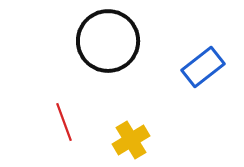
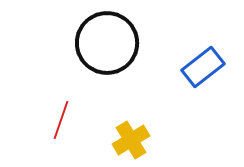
black circle: moved 1 px left, 2 px down
red line: moved 3 px left, 2 px up; rotated 39 degrees clockwise
